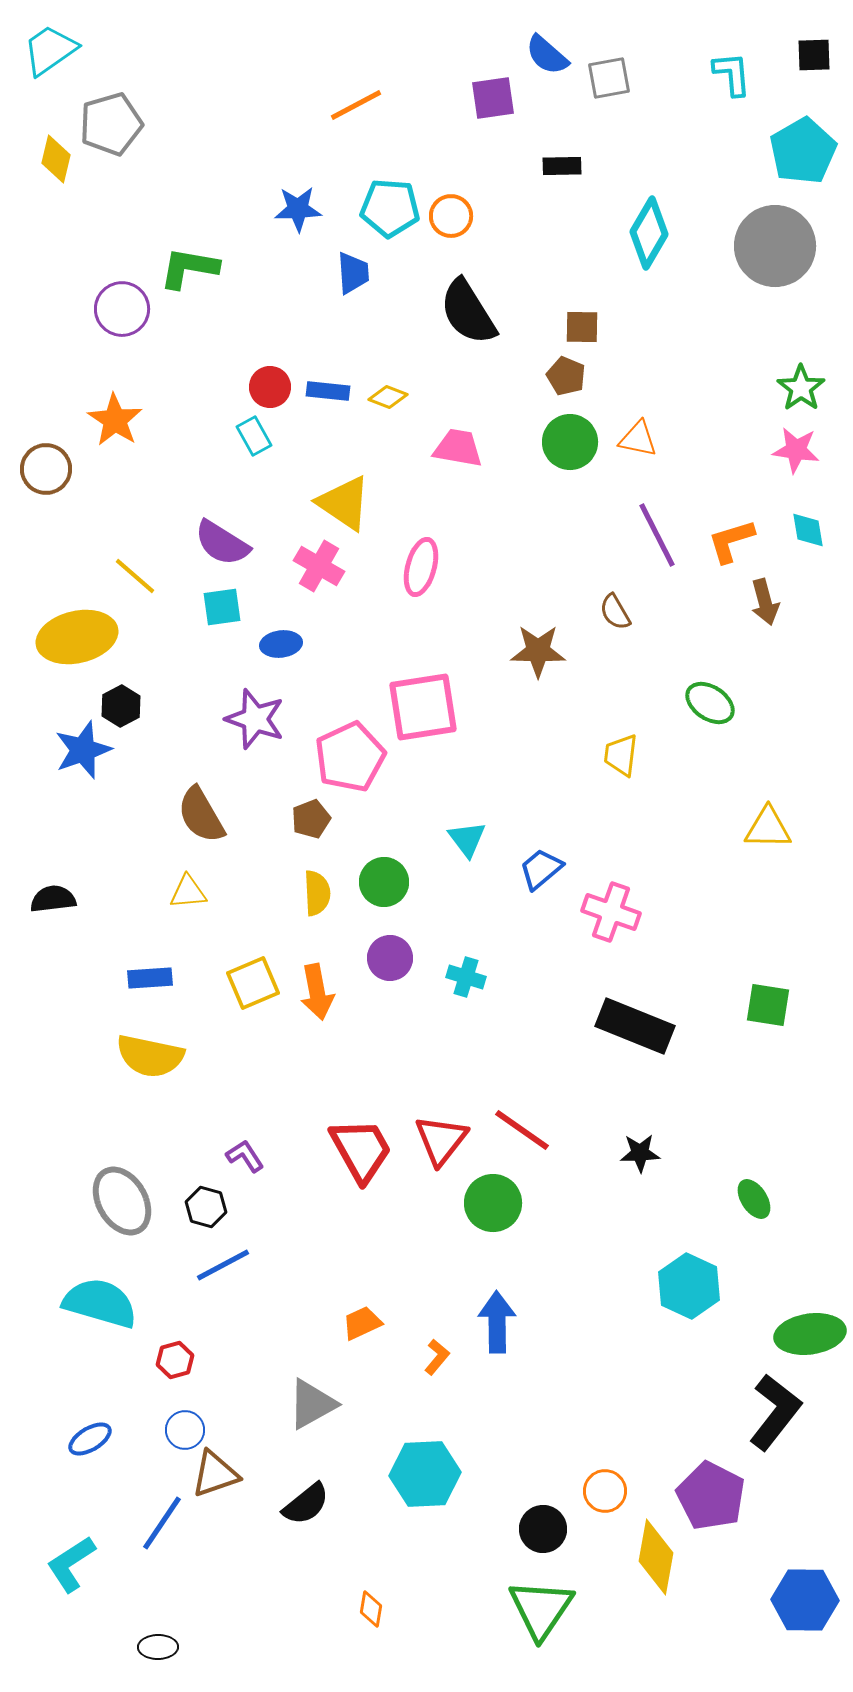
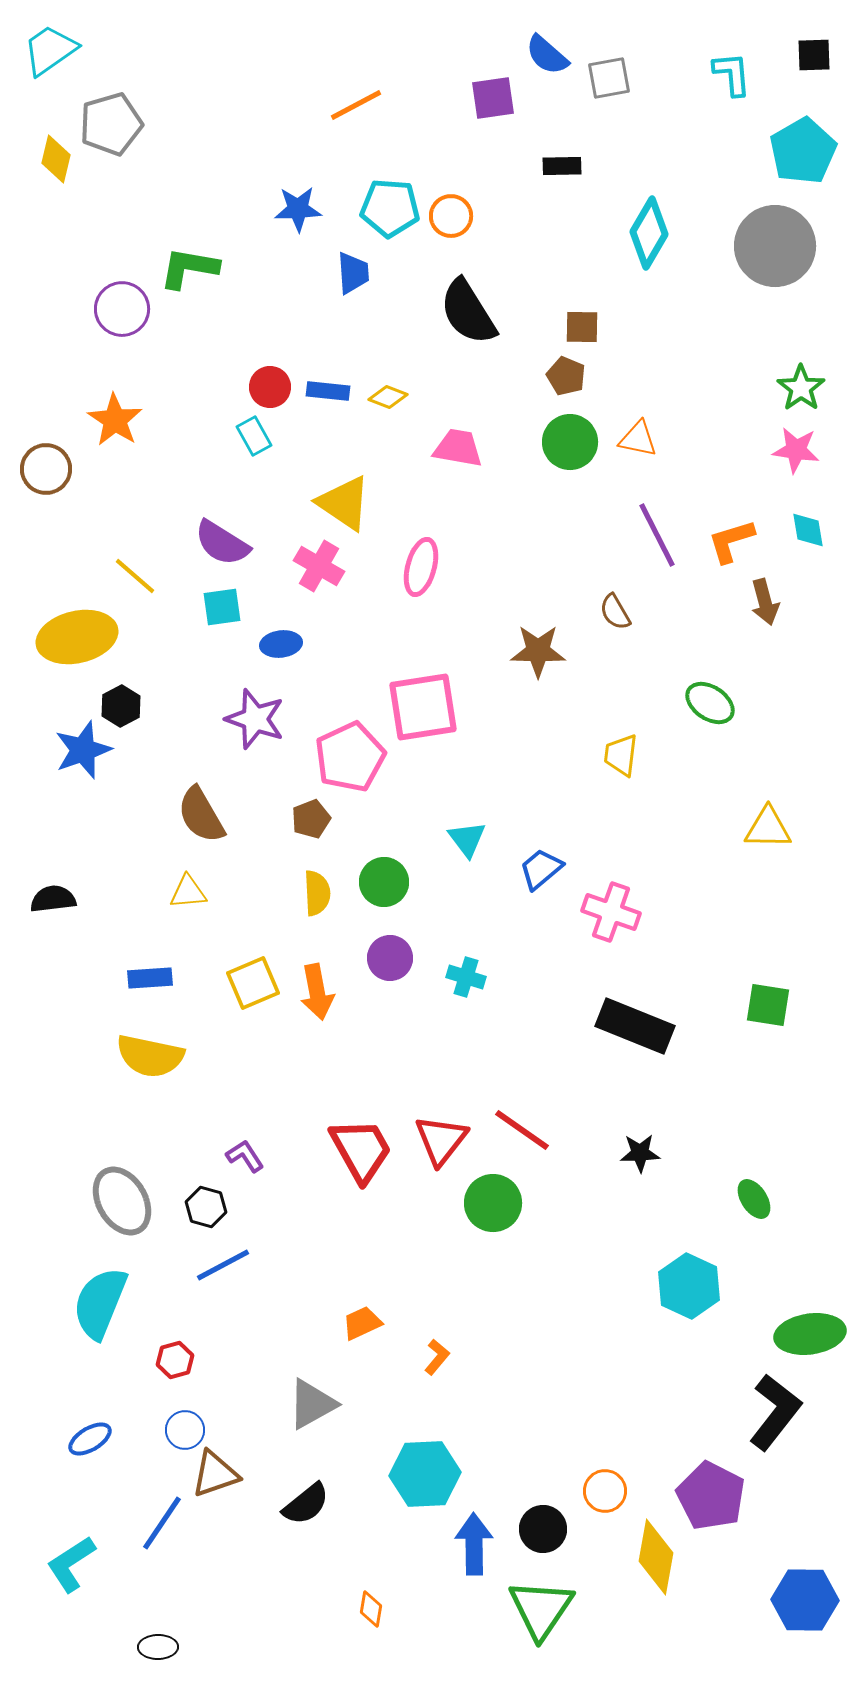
cyan semicircle at (100, 1303): rotated 84 degrees counterclockwise
blue arrow at (497, 1322): moved 23 px left, 222 px down
